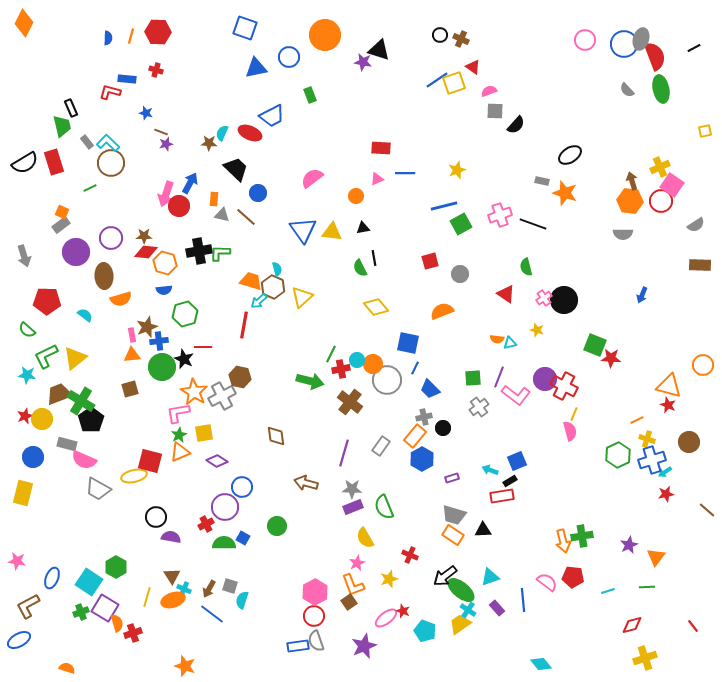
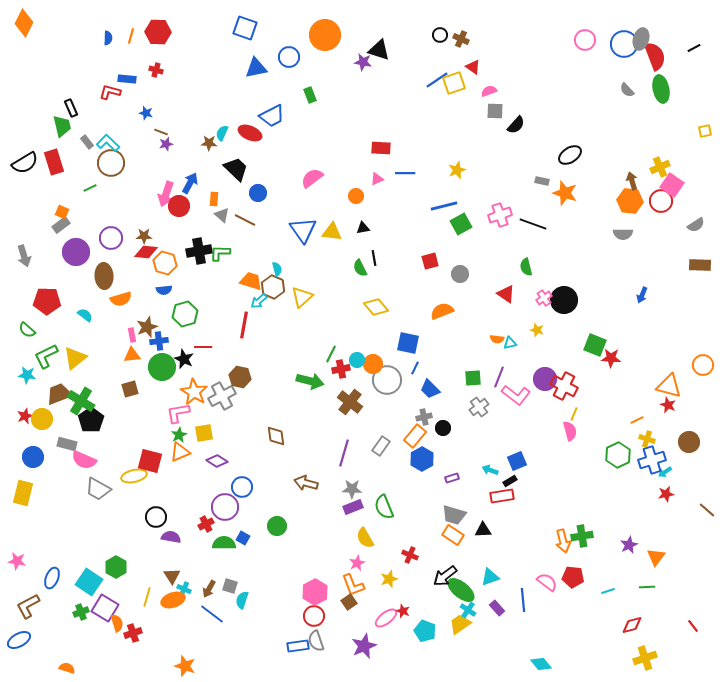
gray triangle at (222, 215): rotated 28 degrees clockwise
brown line at (246, 217): moved 1 px left, 3 px down; rotated 15 degrees counterclockwise
